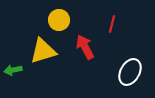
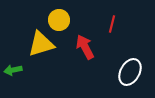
yellow triangle: moved 2 px left, 7 px up
